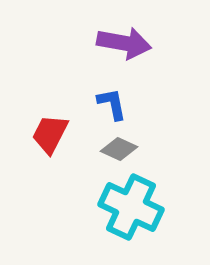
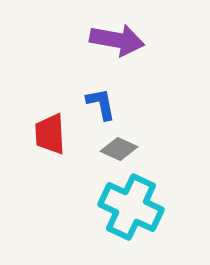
purple arrow: moved 7 px left, 3 px up
blue L-shape: moved 11 px left
red trapezoid: rotated 30 degrees counterclockwise
